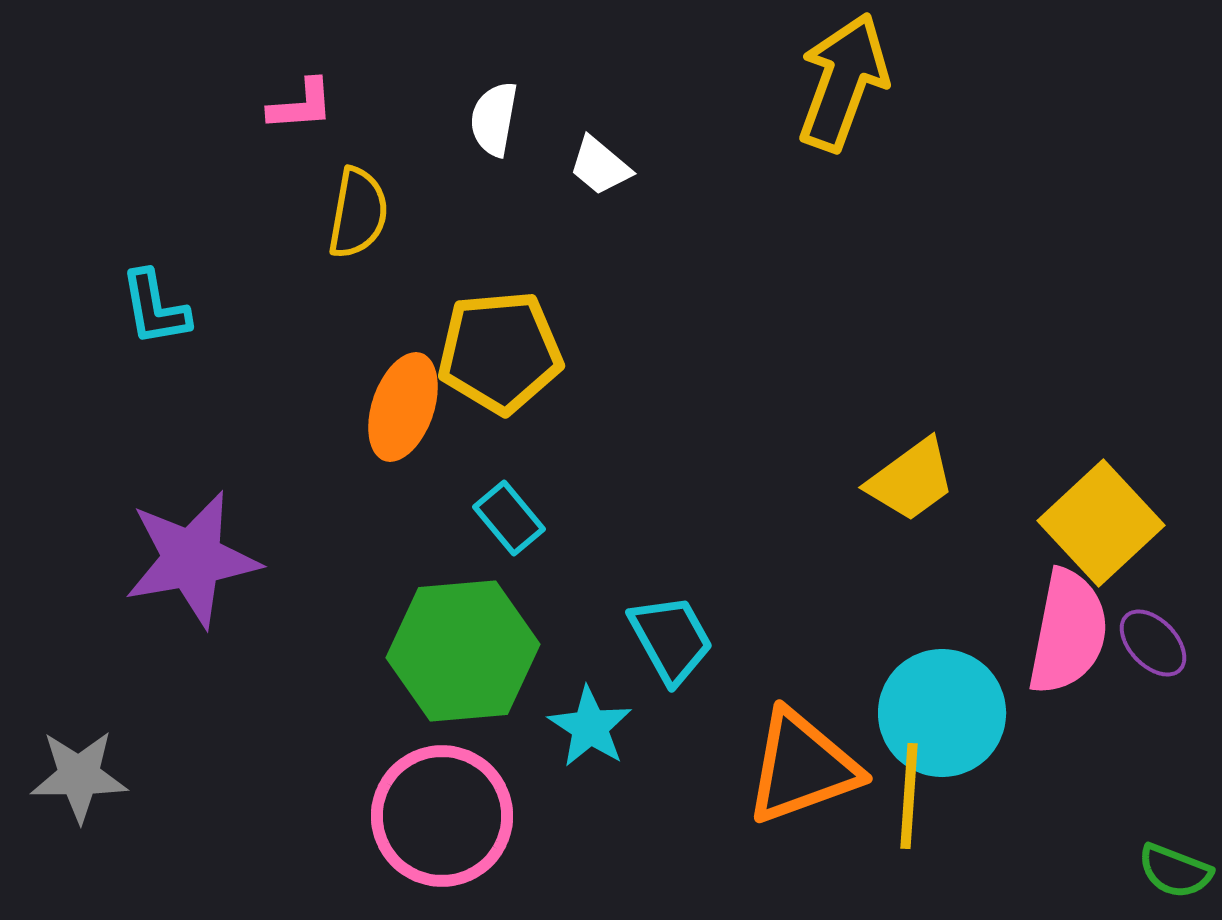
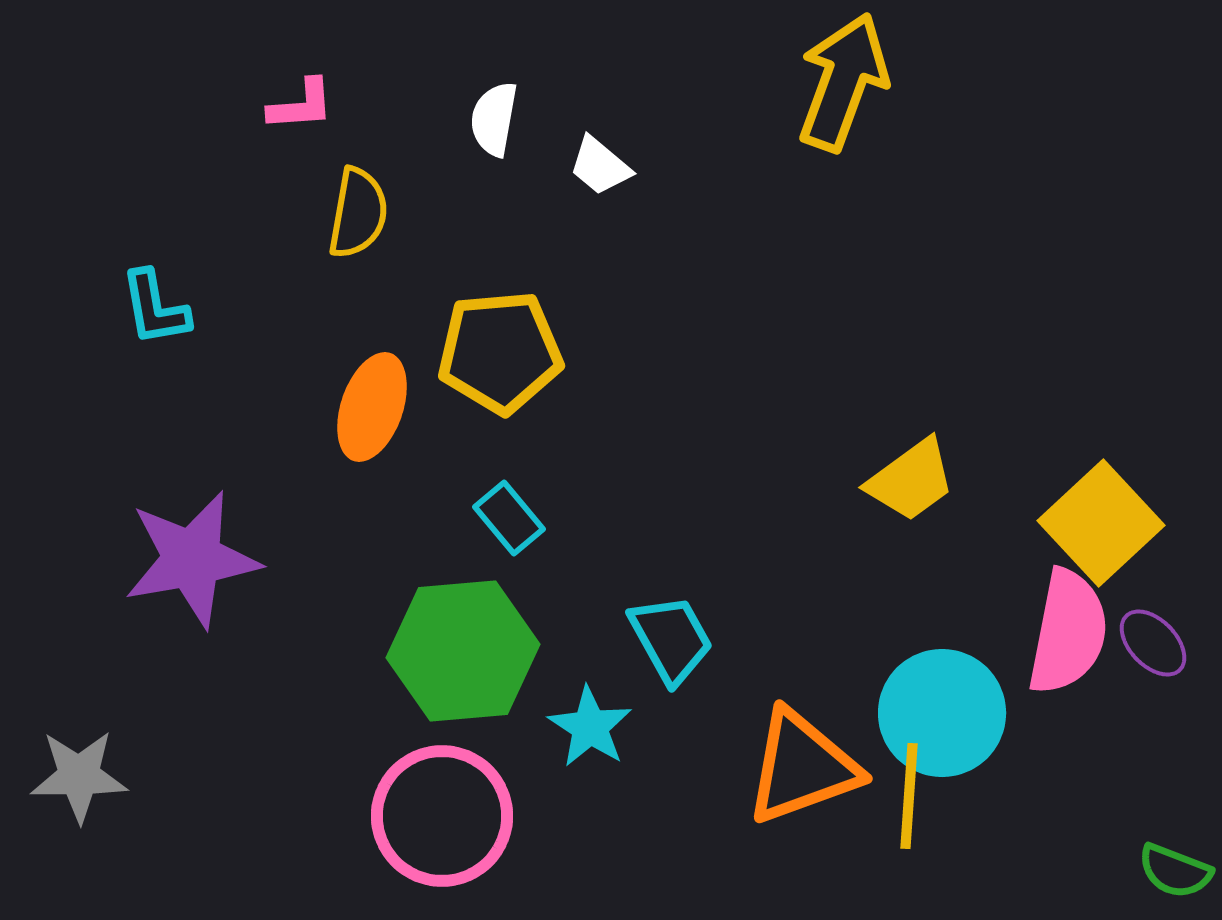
orange ellipse: moved 31 px left
